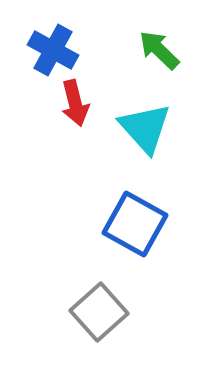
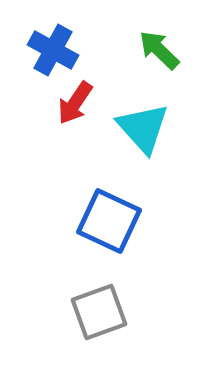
red arrow: rotated 48 degrees clockwise
cyan triangle: moved 2 px left
blue square: moved 26 px left, 3 px up; rotated 4 degrees counterclockwise
gray square: rotated 22 degrees clockwise
